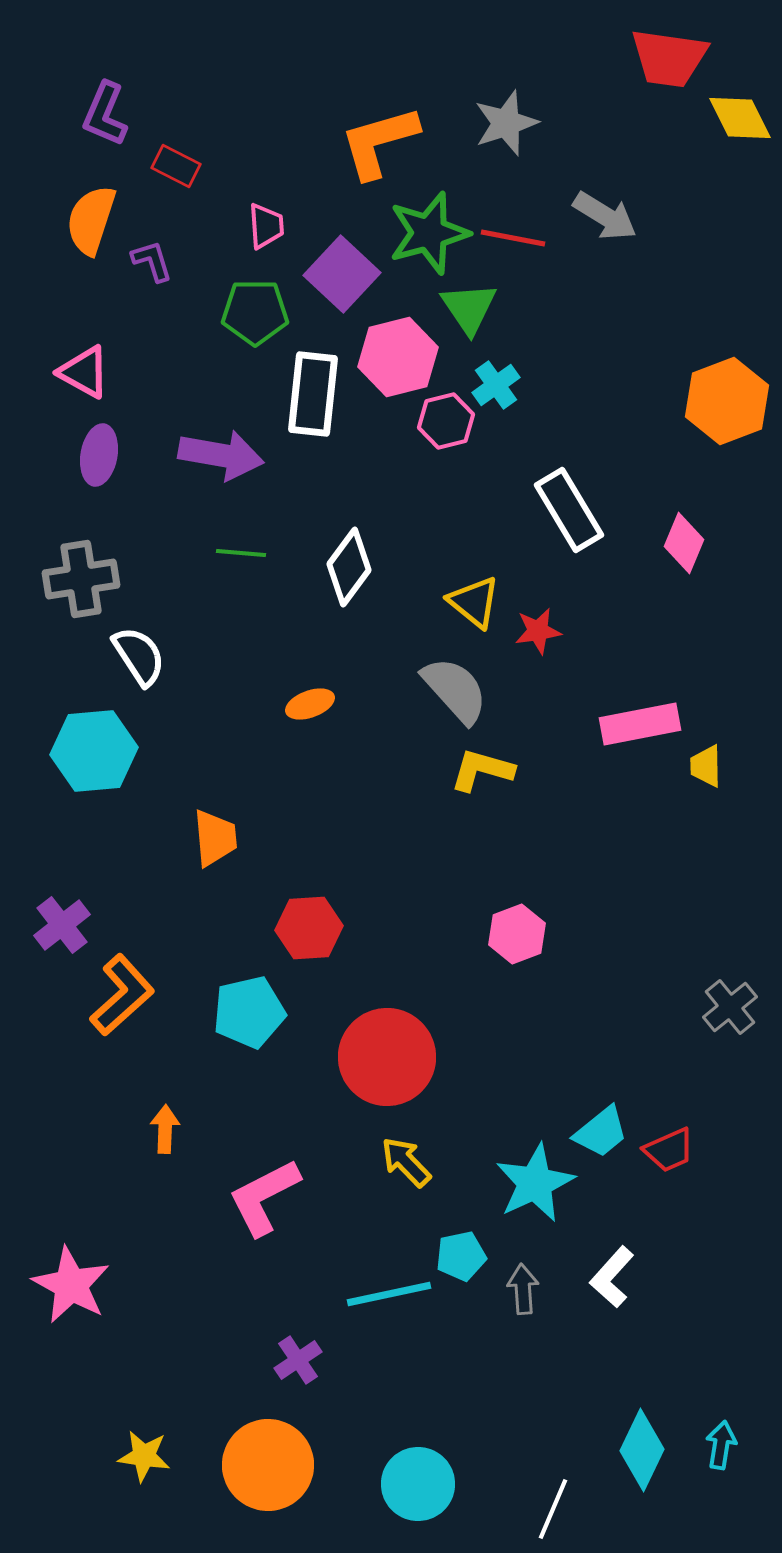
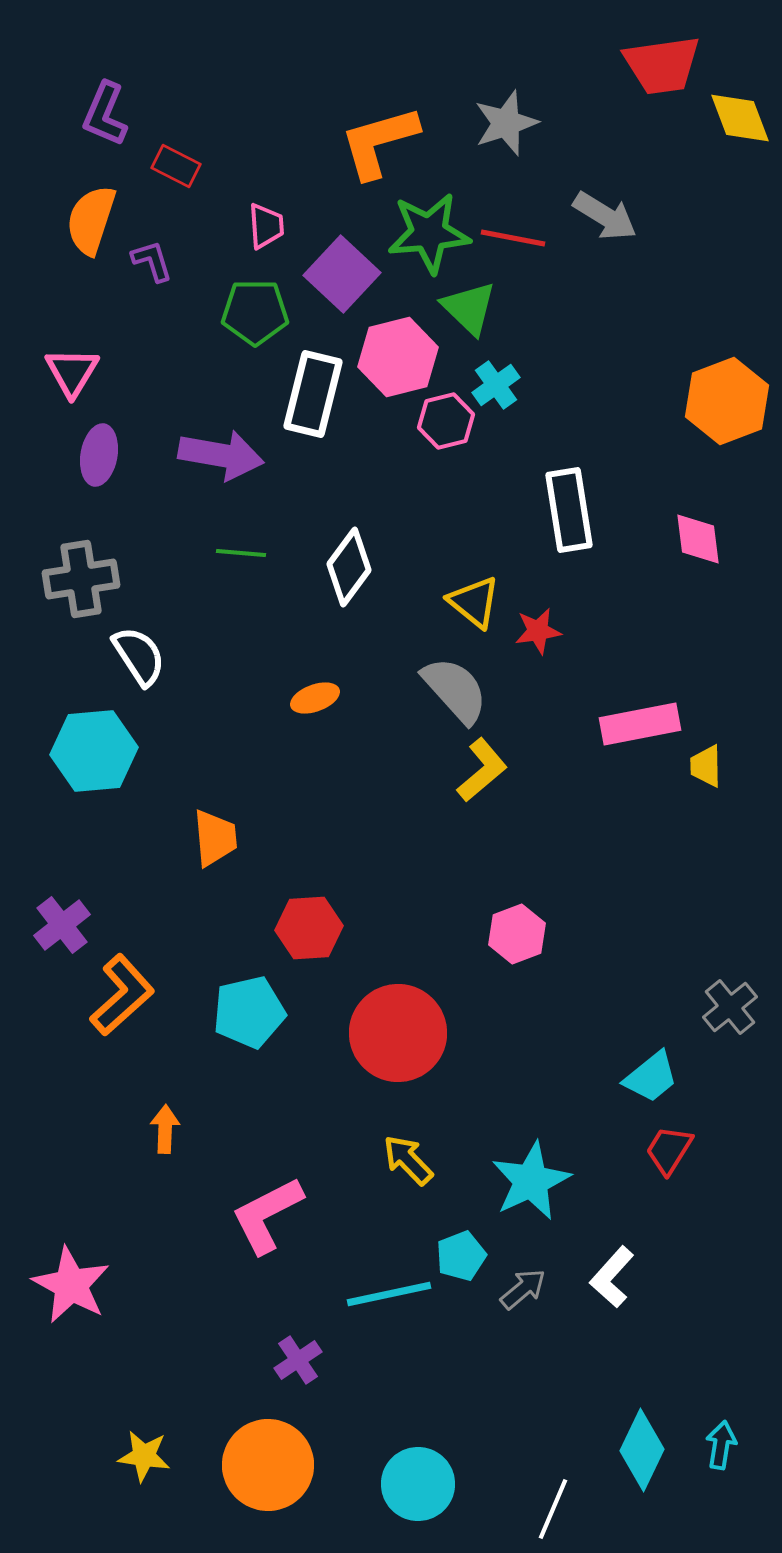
red trapezoid at (669, 58): moved 7 px left, 7 px down; rotated 16 degrees counterclockwise
yellow diamond at (740, 118): rotated 6 degrees clockwise
green star at (429, 233): rotated 10 degrees clockwise
green triangle at (469, 308): rotated 12 degrees counterclockwise
pink triangle at (84, 372): moved 12 px left; rotated 32 degrees clockwise
white rectangle at (313, 394): rotated 8 degrees clockwise
white rectangle at (569, 510): rotated 22 degrees clockwise
pink diamond at (684, 543): moved 14 px right, 4 px up; rotated 30 degrees counterclockwise
orange ellipse at (310, 704): moved 5 px right, 6 px up
yellow L-shape at (482, 770): rotated 124 degrees clockwise
red circle at (387, 1057): moved 11 px right, 24 px up
cyan trapezoid at (601, 1132): moved 50 px right, 55 px up
red trapezoid at (669, 1150): rotated 146 degrees clockwise
yellow arrow at (406, 1162): moved 2 px right, 2 px up
cyan star at (535, 1183): moved 4 px left, 2 px up
pink L-shape at (264, 1197): moved 3 px right, 18 px down
cyan pentagon at (461, 1256): rotated 9 degrees counterclockwise
gray arrow at (523, 1289): rotated 54 degrees clockwise
